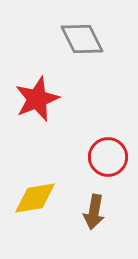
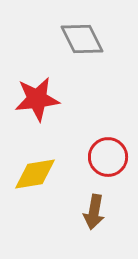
red star: rotated 15 degrees clockwise
yellow diamond: moved 24 px up
